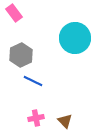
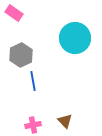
pink rectangle: rotated 18 degrees counterclockwise
blue line: rotated 54 degrees clockwise
pink cross: moved 3 px left, 7 px down
